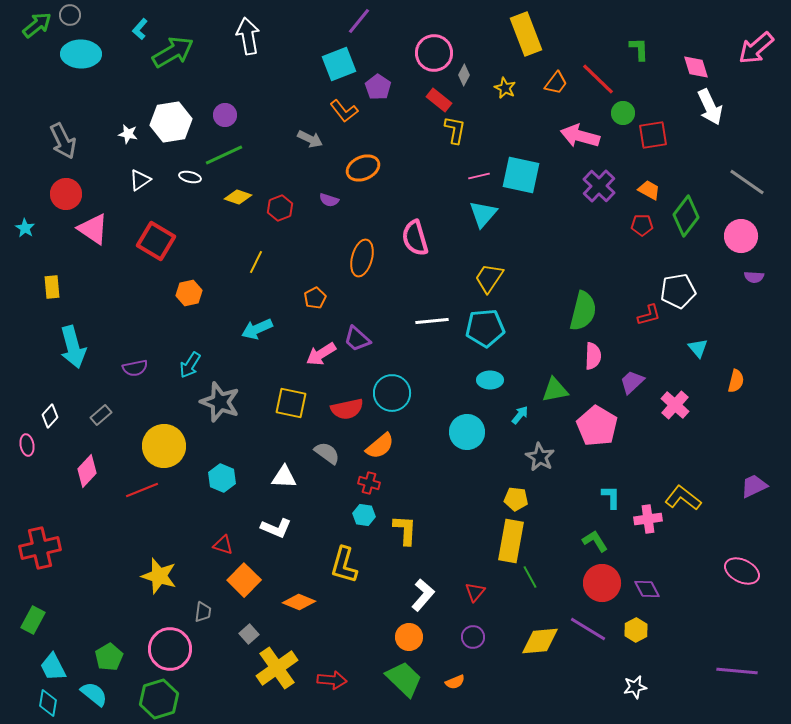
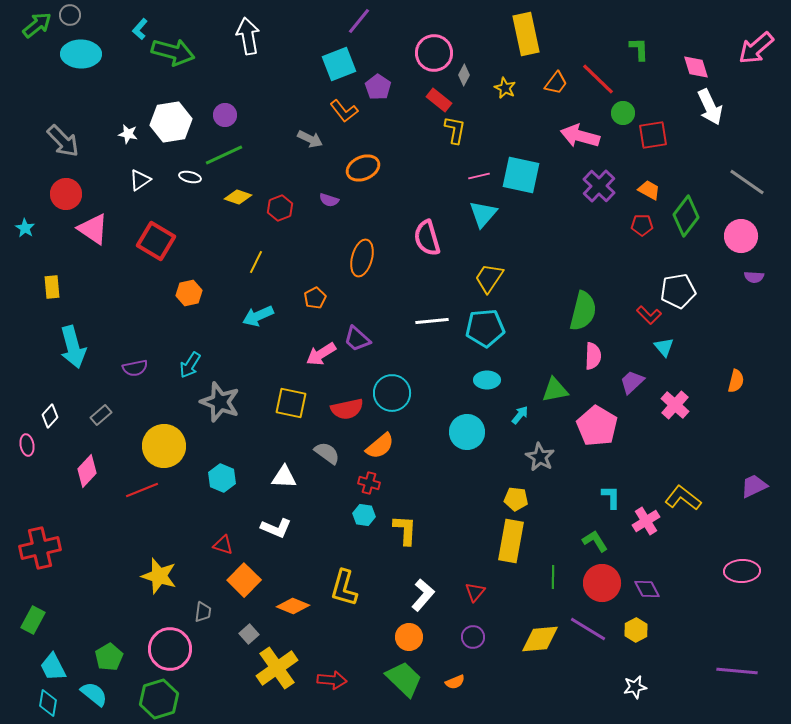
yellow rectangle at (526, 34): rotated 9 degrees clockwise
green arrow at (173, 52): rotated 45 degrees clockwise
gray arrow at (63, 141): rotated 18 degrees counterclockwise
pink semicircle at (415, 238): moved 12 px right
red L-shape at (649, 315): rotated 60 degrees clockwise
cyan arrow at (257, 329): moved 1 px right, 13 px up
cyan triangle at (698, 348): moved 34 px left, 1 px up
cyan ellipse at (490, 380): moved 3 px left
pink cross at (648, 519): moved 2 px left, 2 px down; rotated 24 degrees counterclockwise
yellow L-shape at (344, 565): moved 23 px down
pink ellipse at (742, 571): rotated 28 degrees counterclockwise
green line at (530, 577): moved 23 px right; rotated 30 degrees clockwise
orange diamond at (299, 602): moved 6 px left, 4 px down
yellow diamond at (540, 641): moved 2 px up
